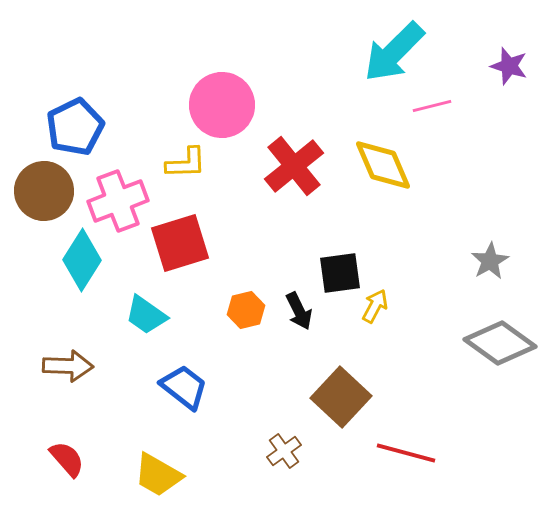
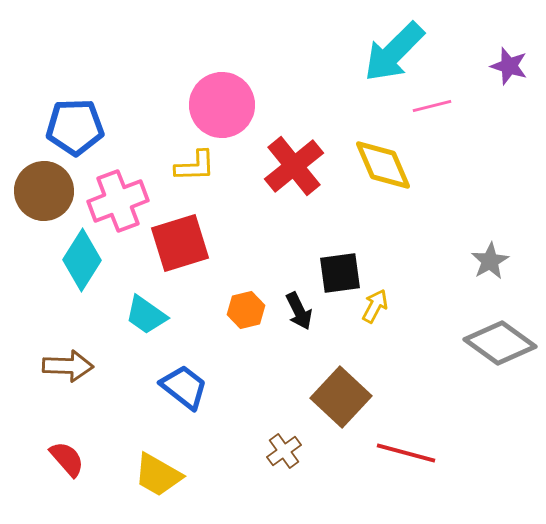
blue pentagon: rotated 24 degrees clockwise
yellow L-shape: moved 9 px right, 3 px down
